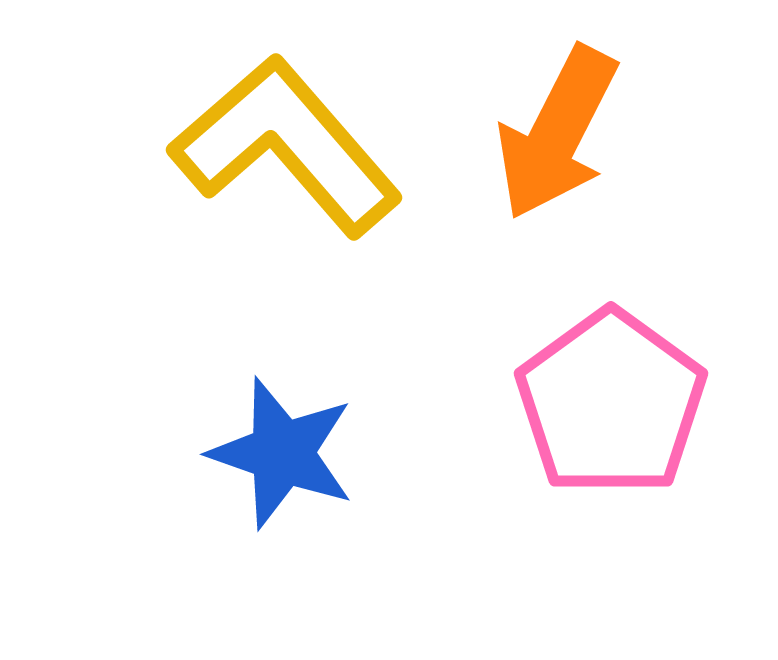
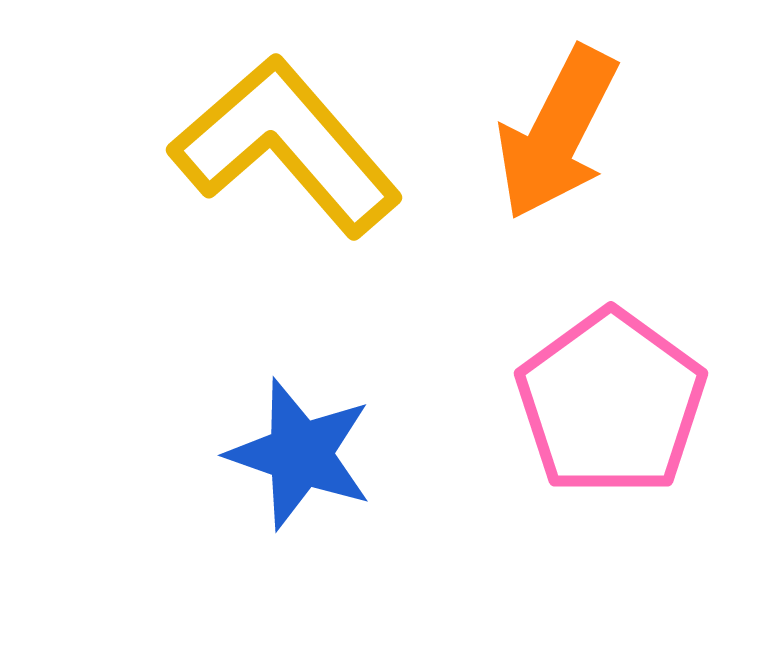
blue star: moved 18 px right, 1 px down
